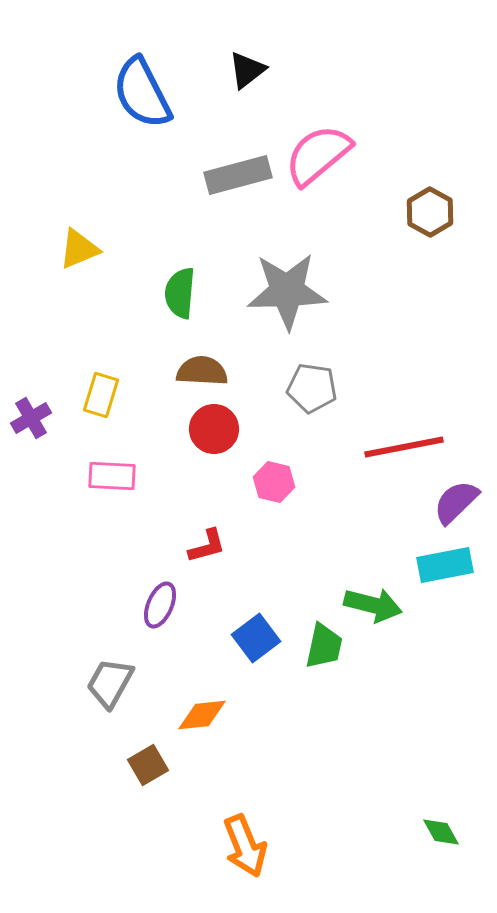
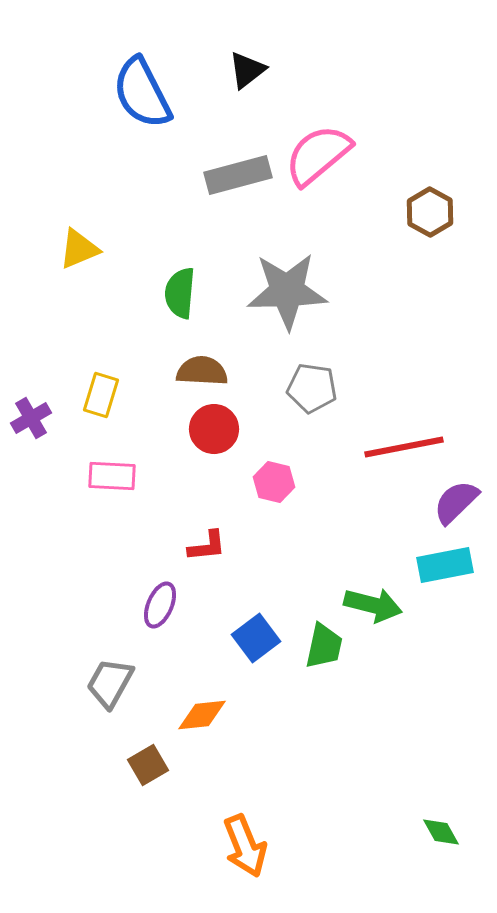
red L-shape: rotated 9 degrees clockwise
